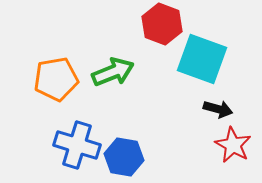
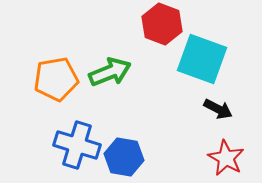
green arrow: moved 3 px left
black arrow: rotated 12 degrees clockwise
red star: moved 7 px left, 13 px down
